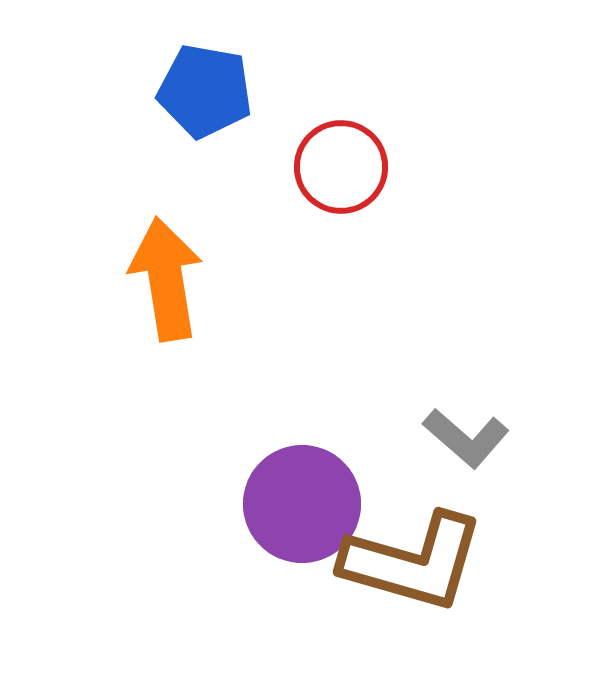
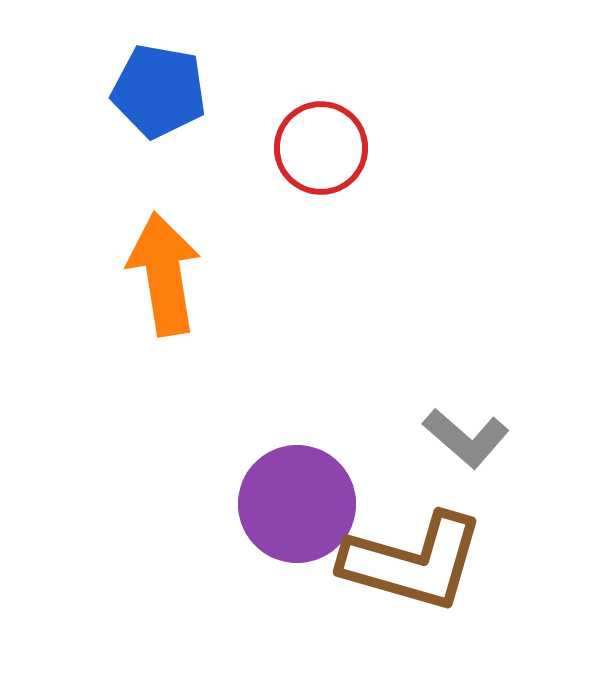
blue pentagon: moved 46 px left
red circle: moved 20 px left, 19 px up
orange arrow: moved 2 px left, 5 px up
purple circle: moved 5 px left
